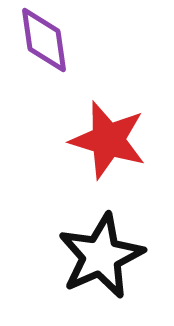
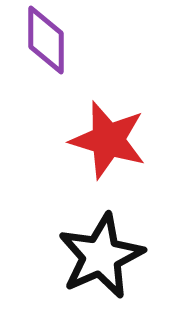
purple diamond: moved 2 px right; rotated 8 degrees clockwise
